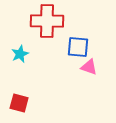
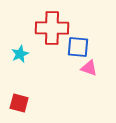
red cross: moved 5 px right, 7 px down
pink triangle: moved 1 px down
